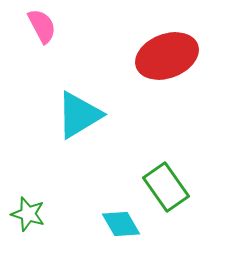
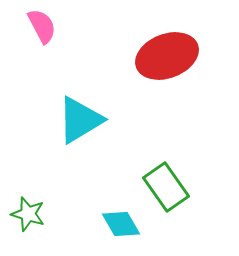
cyan triangle: moved 1 px right, 5 px down
